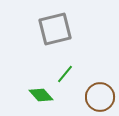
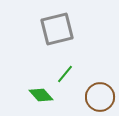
gray square: moved 2 px right
